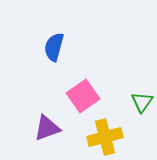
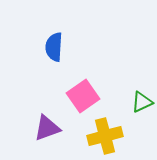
blue semicircle: rotated 12 degrees counterclockwise
green triangle: rotated 30 degrees clockwise
yellow cross: moved 1 px up
